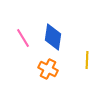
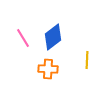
blue diamond: rotated 44 degrees clockwise
orange cross: rotated 24 degrees counterclockwise
